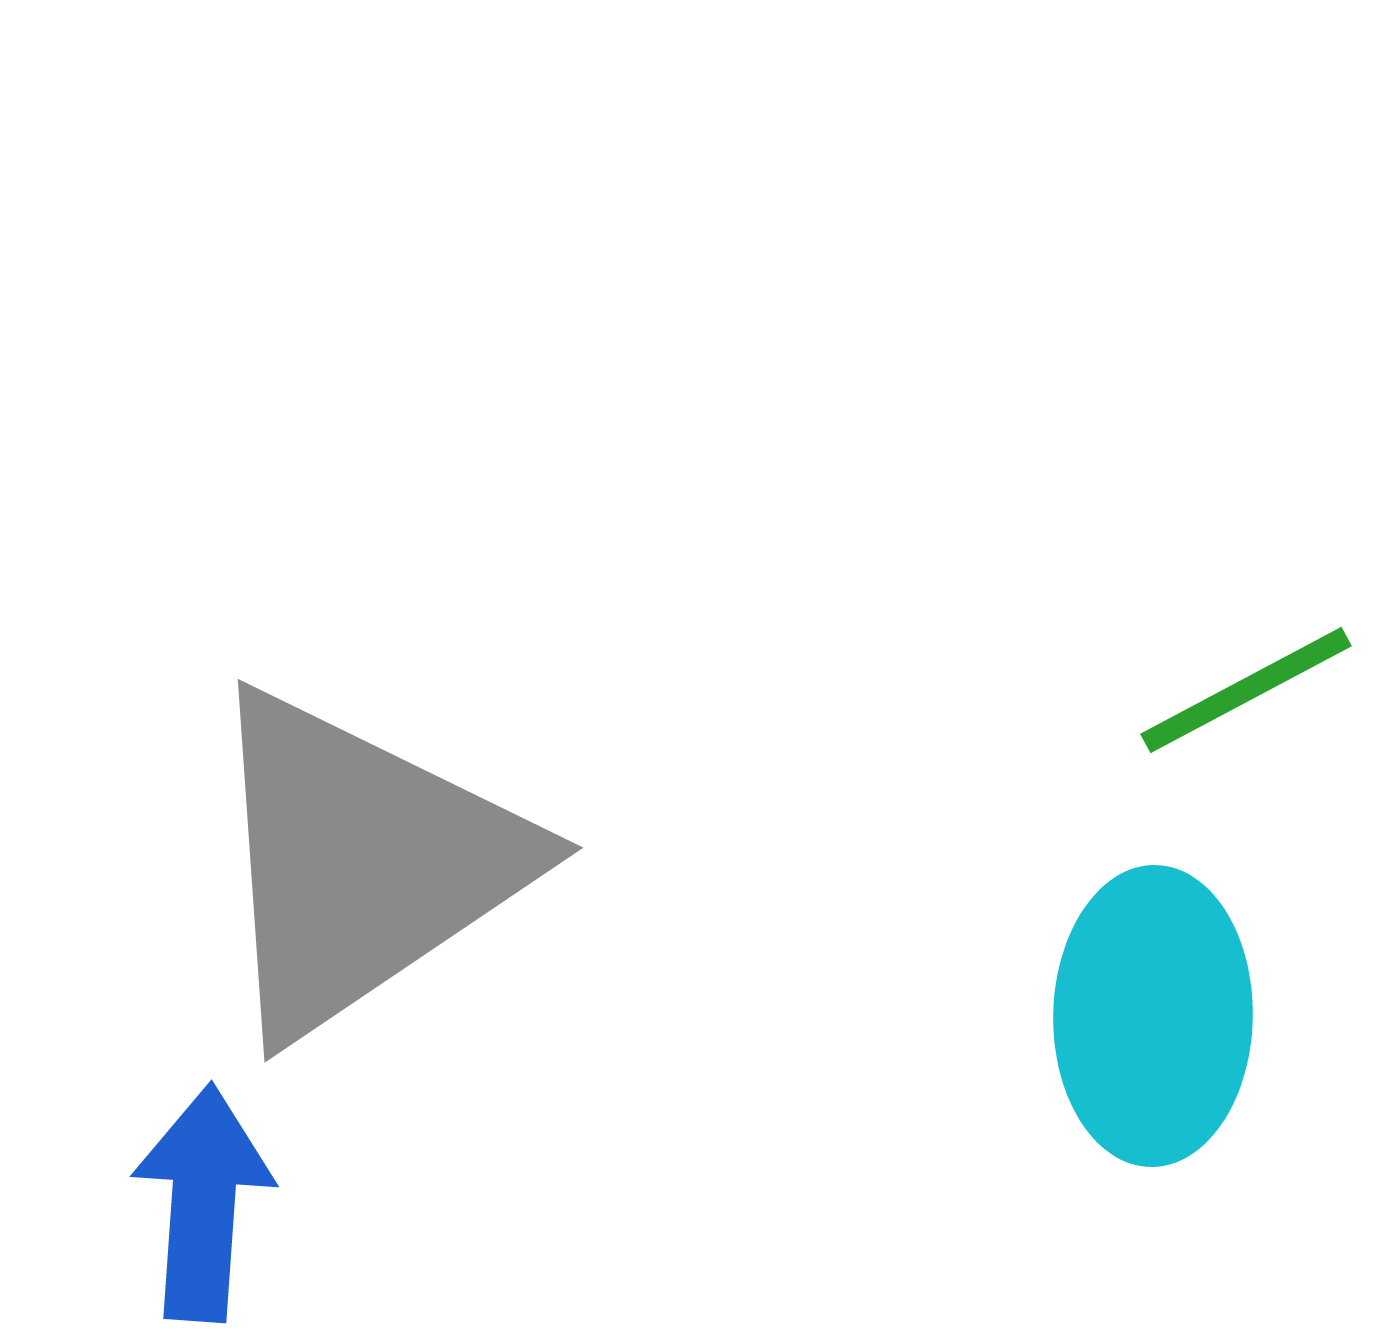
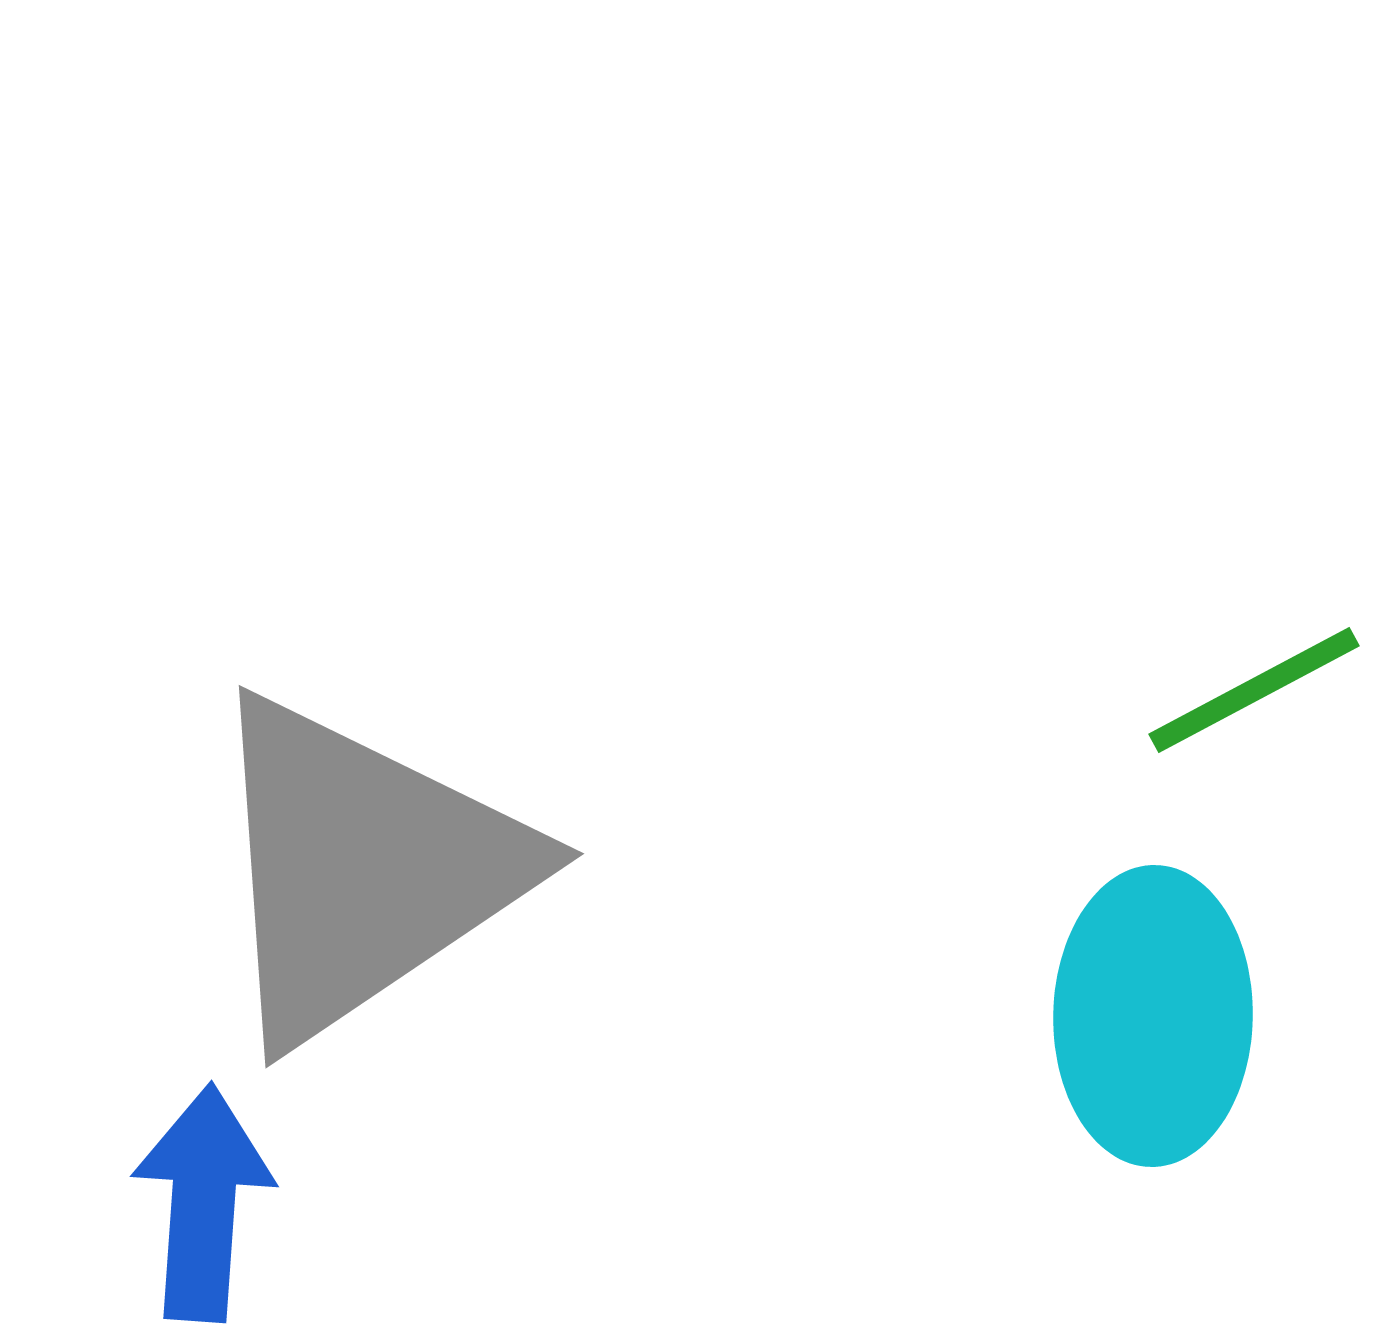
green line: moved 8 px right
gray triangle: moved 1 px right, 6 px down
